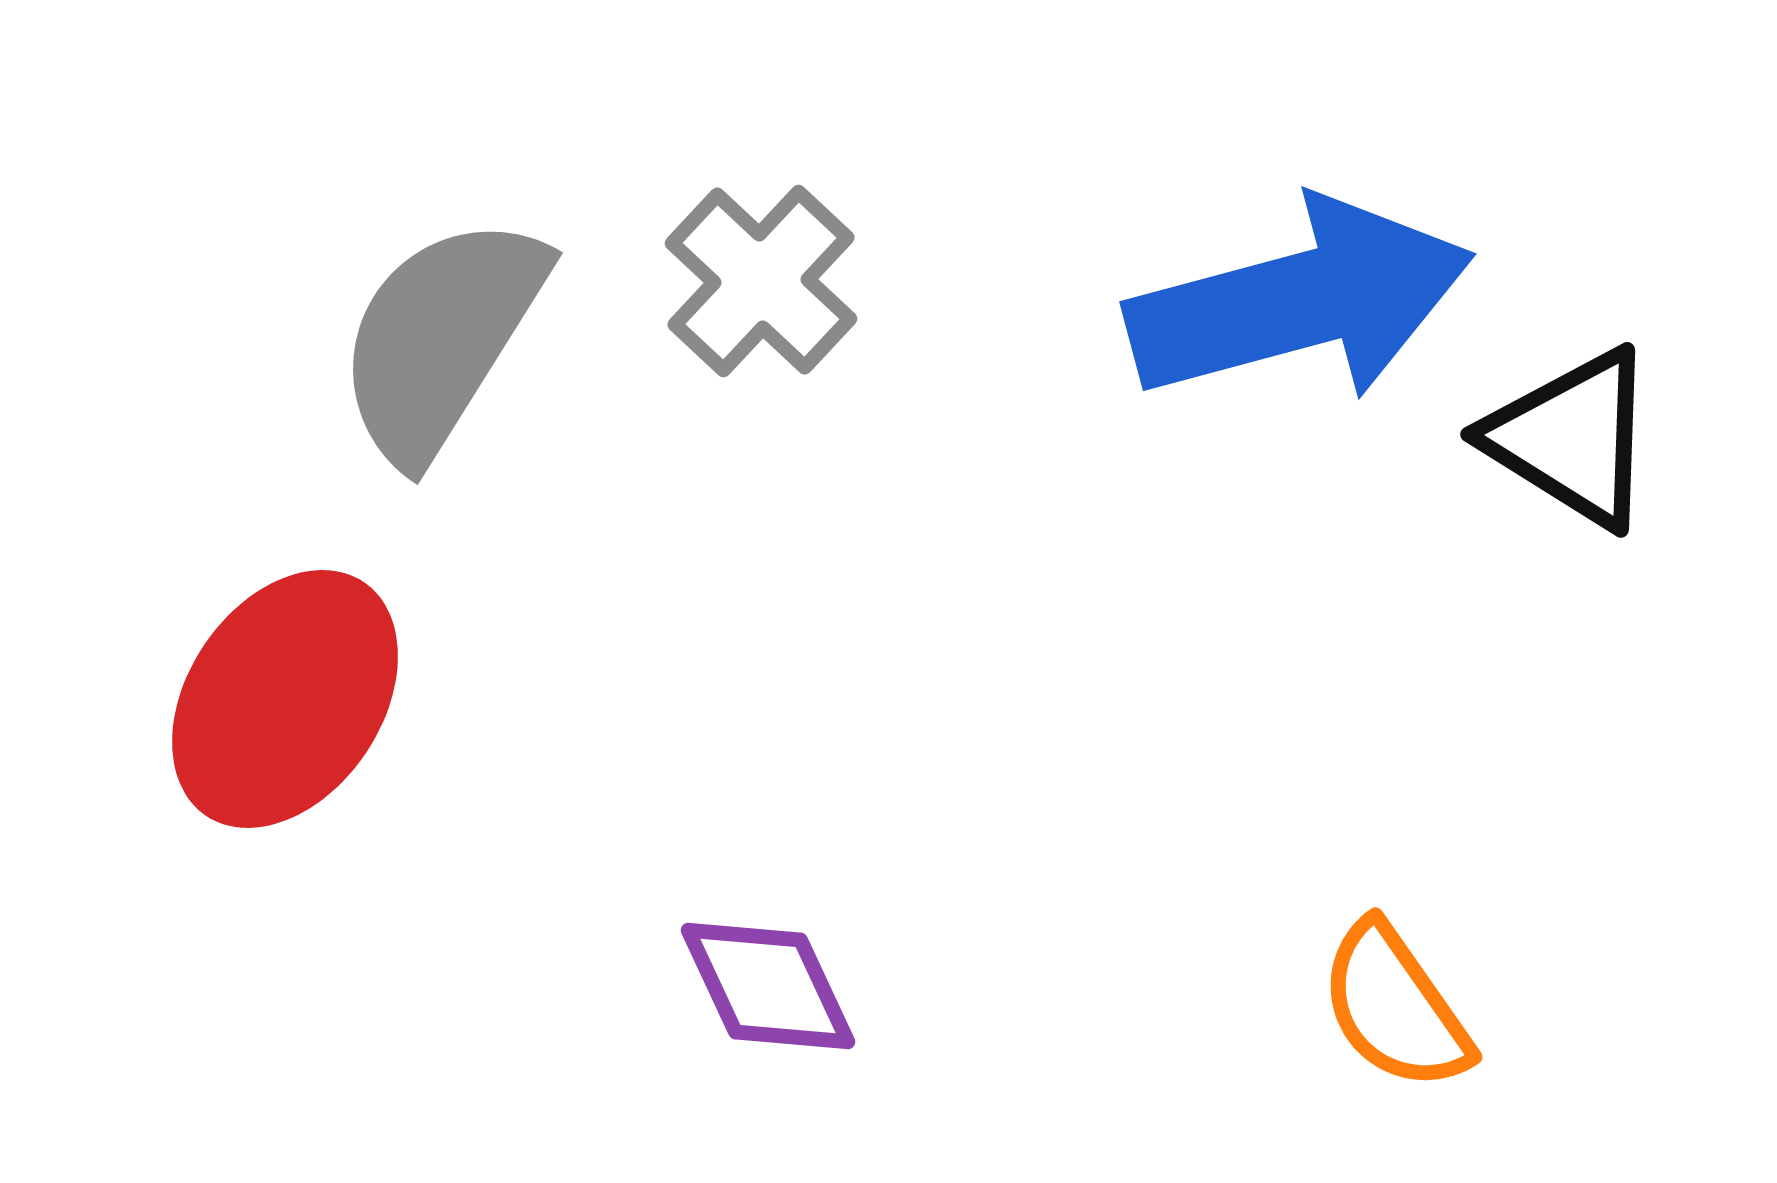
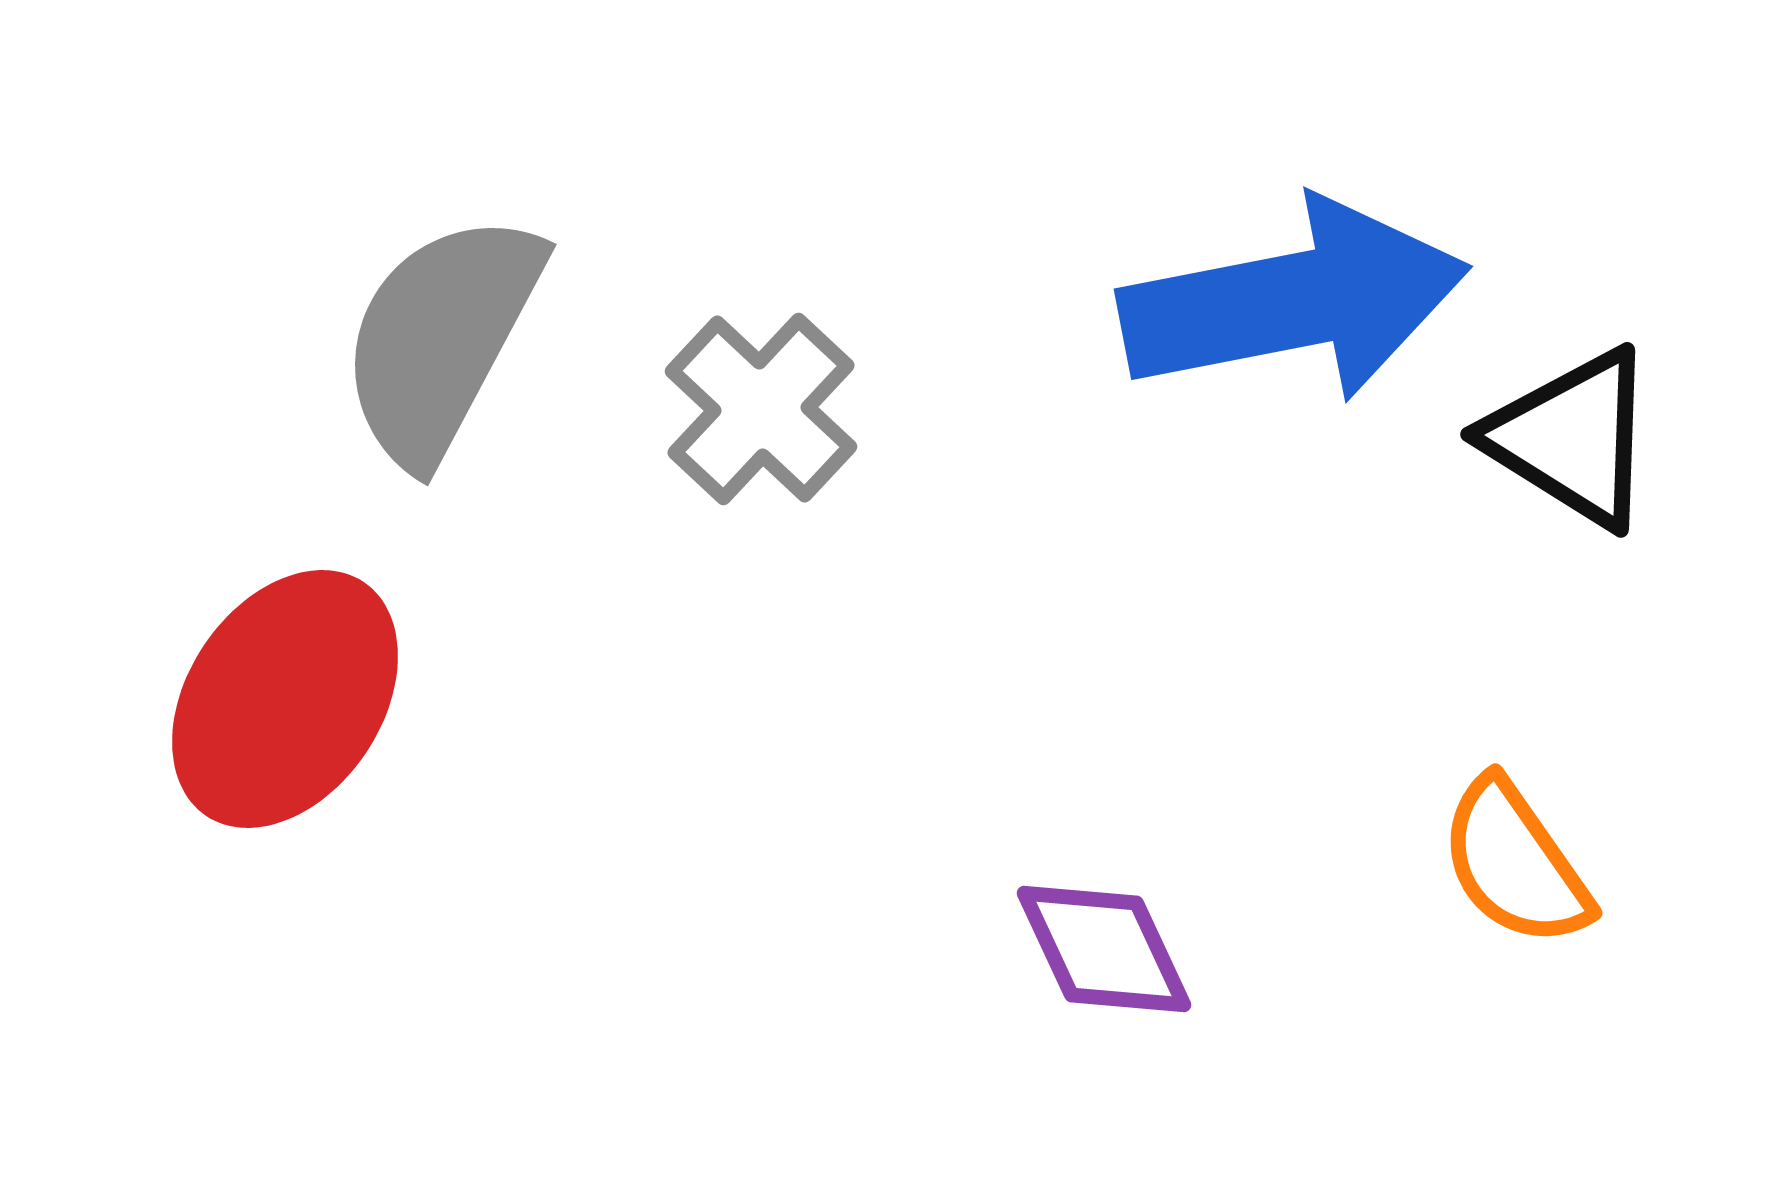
gray cross: moved 128 px down
blue arrow: moved 6 px left; rotated 4 degrees clockwise
gray semicircle: rotated 4 degrees counterclockwise
purple diamond: moved 336 px right, 37 px up
orange semicircle: moved 120 px right, 144 px up
